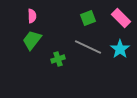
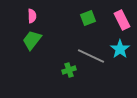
pink rectangle: moved 1 px right, 2 px down; rotated 18 degrees clockwise
gray line: moved 3 px right, 9 px down
green cross: moved 11 px right, 11 px down
